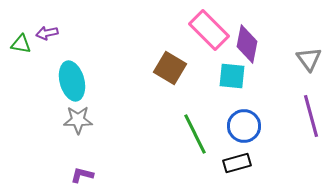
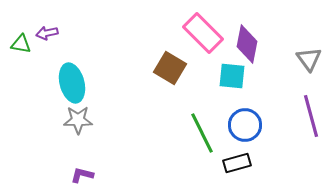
pink rectangle: moved 6 px left, 3 px down
cyan ellipse: moved 2 px down
blue circle: moved 1 px right, 1 px up
green line: moved 7 px right, 1 px up
